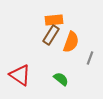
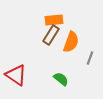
red triangle: moved 4 px left
